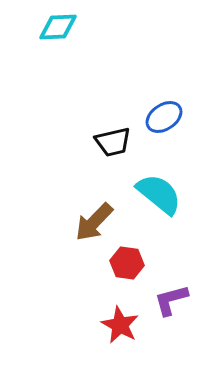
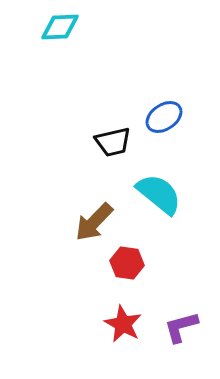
cyan diamond: moved 2 px right
purple L-shape: moved 10 px right, 27 px down
red star: moved 3 px right, 1 px up
